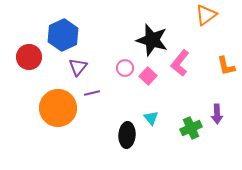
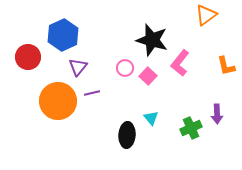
red circle: moved 1 px left
orange circle: moved 7 px up
